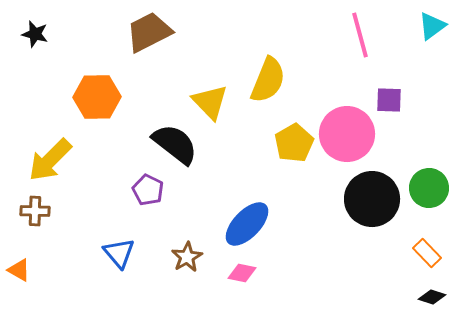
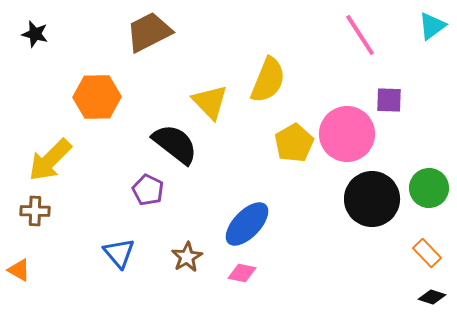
pink line: rotated 18 degrees counterclockwise
